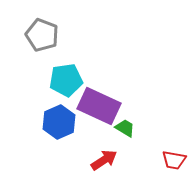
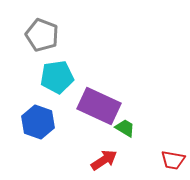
cyan pentagon: moved 9 px left, 3 px up
blue hexagon: moved 21 px left; rotated 16 degrees counterclockwise
red trapezoid: moved 1 px left
